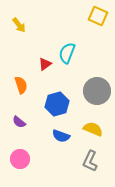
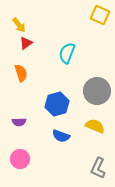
yellow square: moved 2 px right, 1 px up
red triangle: moved 19 px left, 21 px up
orange semicircle: moved 12 px up
purple semicircle: rotated 40 degrees counterclockwise
yellow semicircle: moved 2 px right, 3 px up
gray L-shape: moved 8 px right, 7 px down
